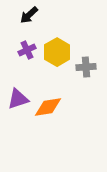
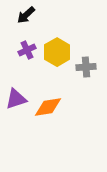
black arrow: moved 3 px left
purple triangle: moved 2 px left
